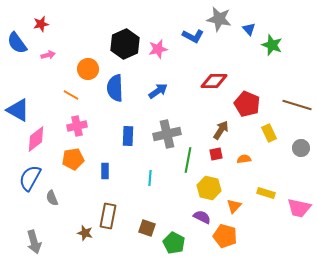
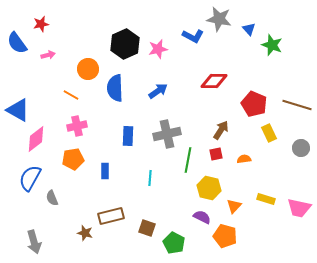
red pentagon at (247, 104): moved 7 px right
yellow rectangle at (266, 193): moved 6 px down
brown rectangle at (108, 216): moved 3 px right; rotated 65 degrees clockwise
